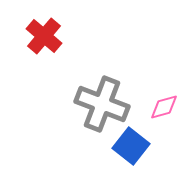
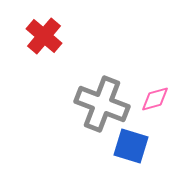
pink diamond: moved 9 px left, 8 px up
blue square: rotated 21 degrees counterclockwise
